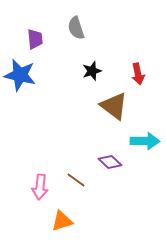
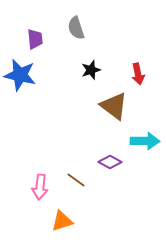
black star: moved 1 px left, 1 px up
purple diamond: rotated 15 degrees counterclockwise
